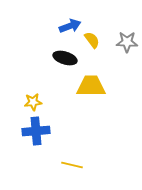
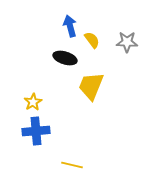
blue arrow: rotated 85 degrees counterclockwise
yellow trapezoid: rotated 68 degrees counterclockwise
yellow star: rotated 24 degrees counterclockwise
